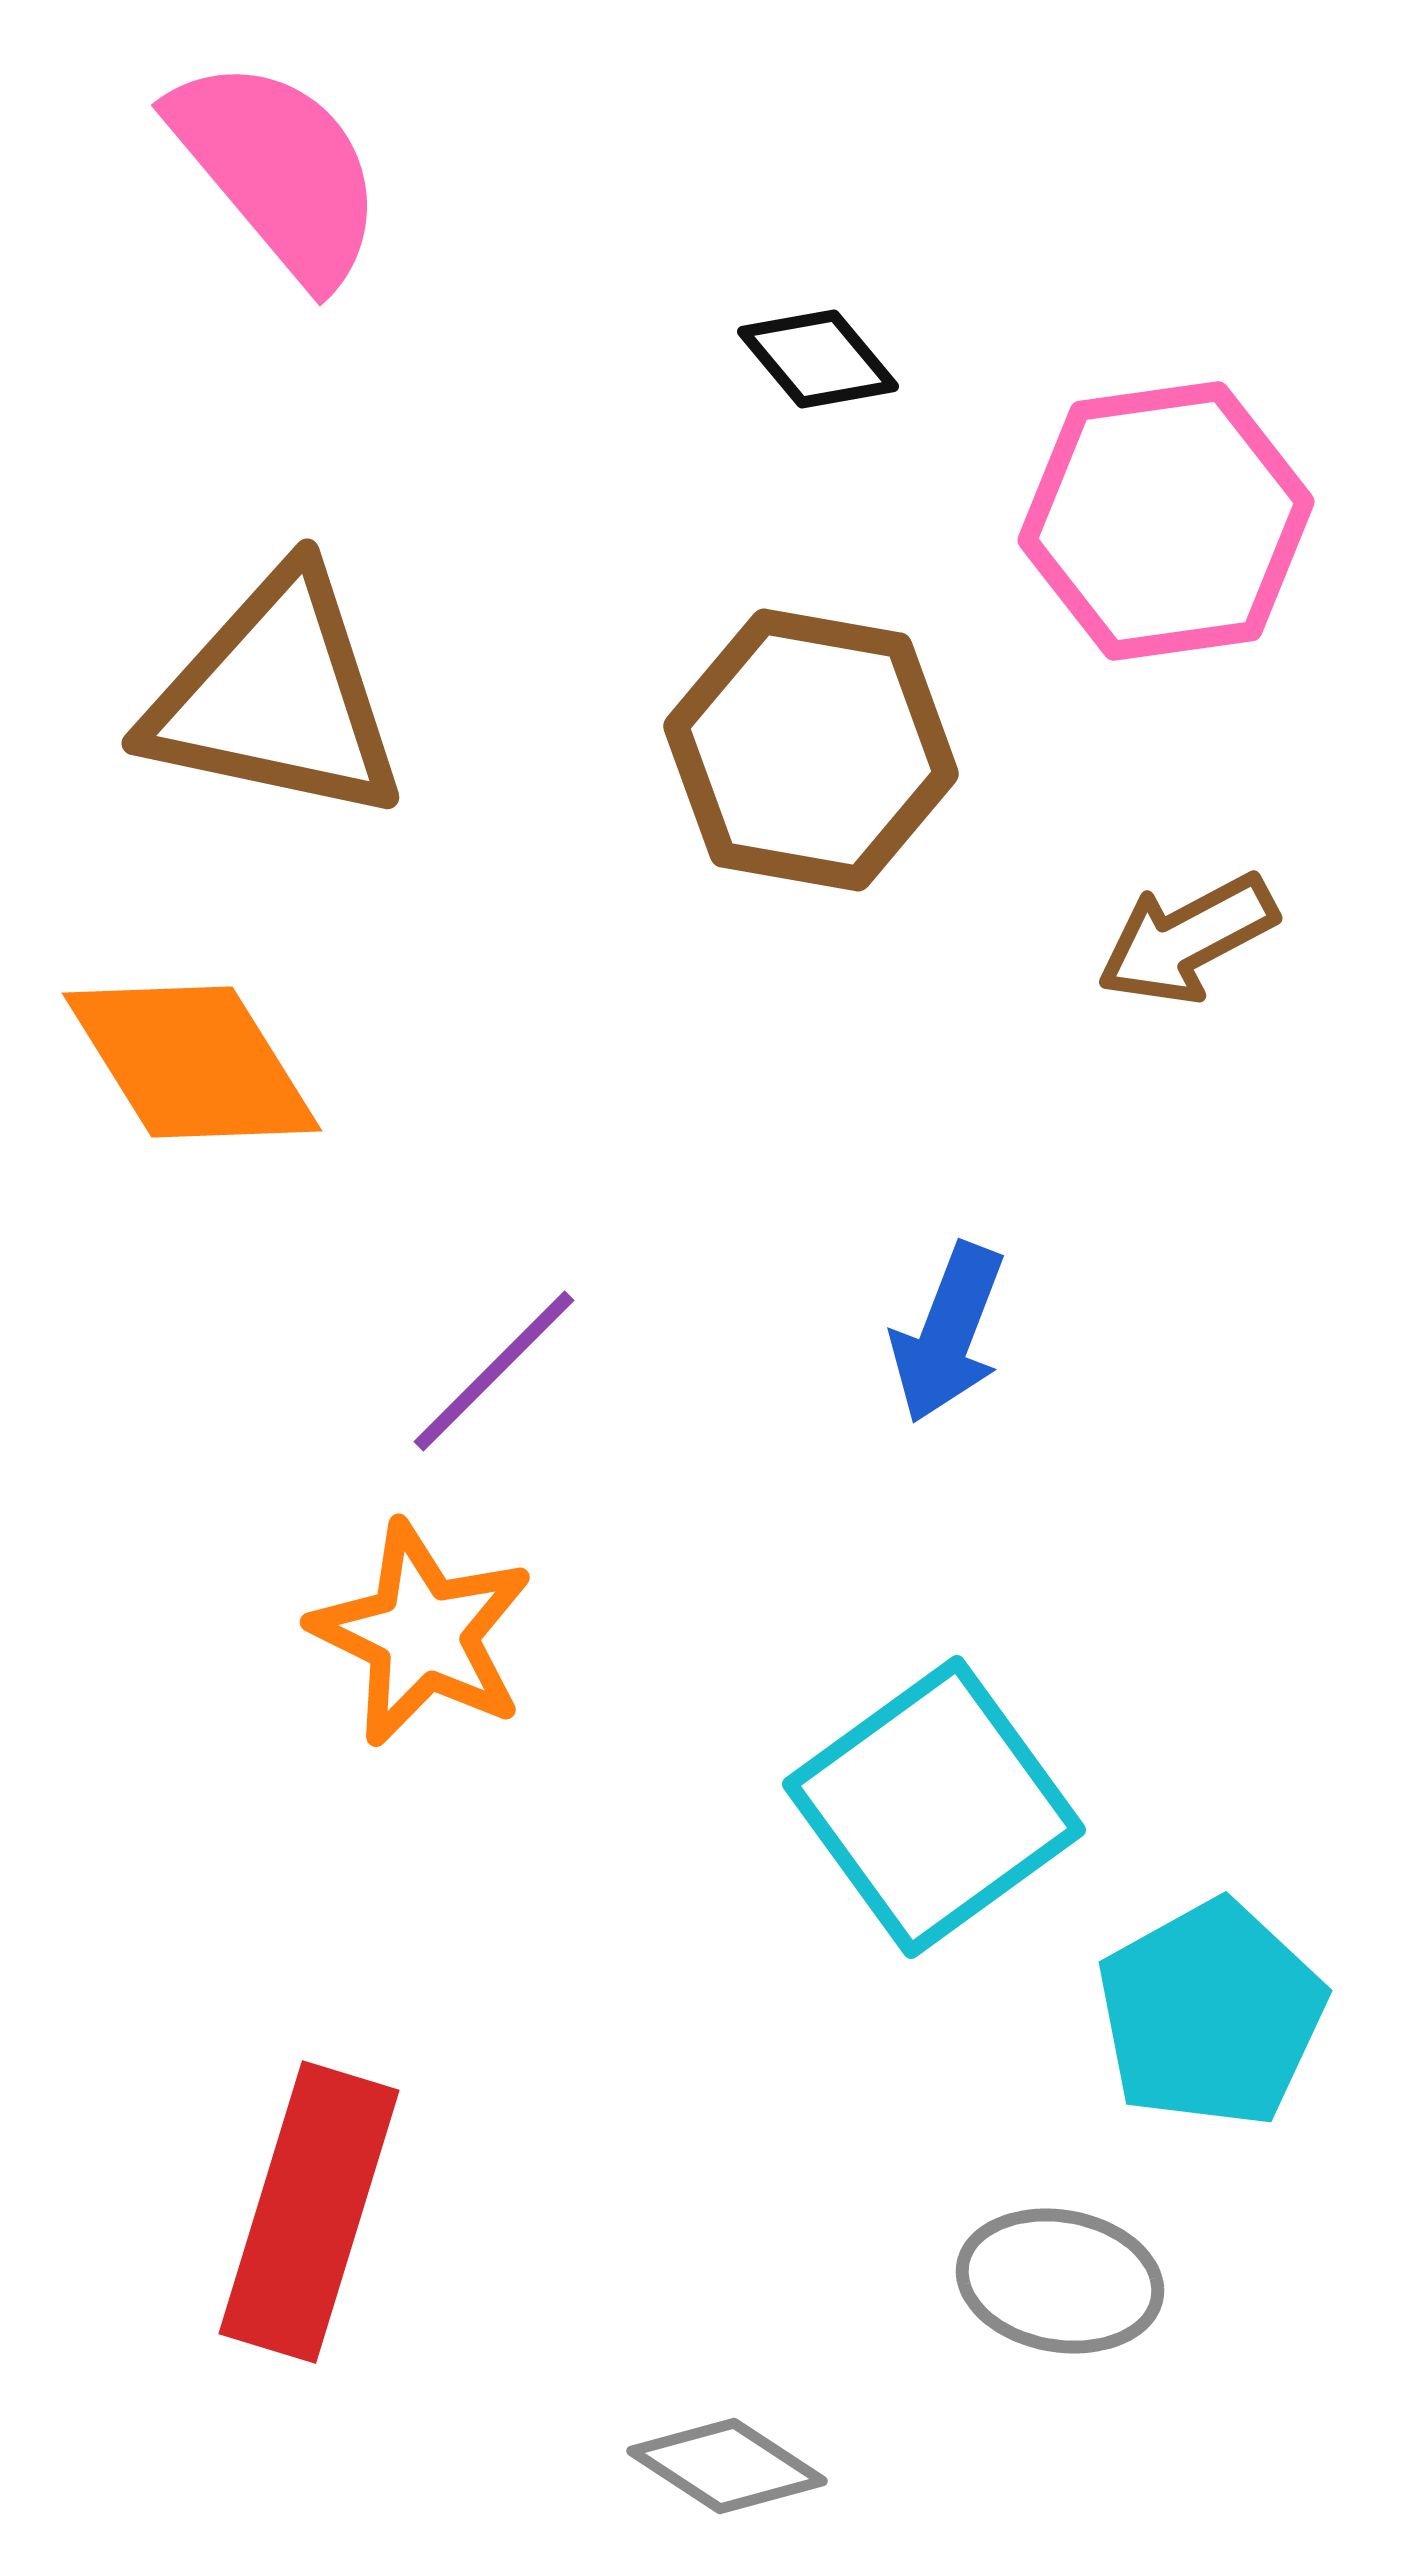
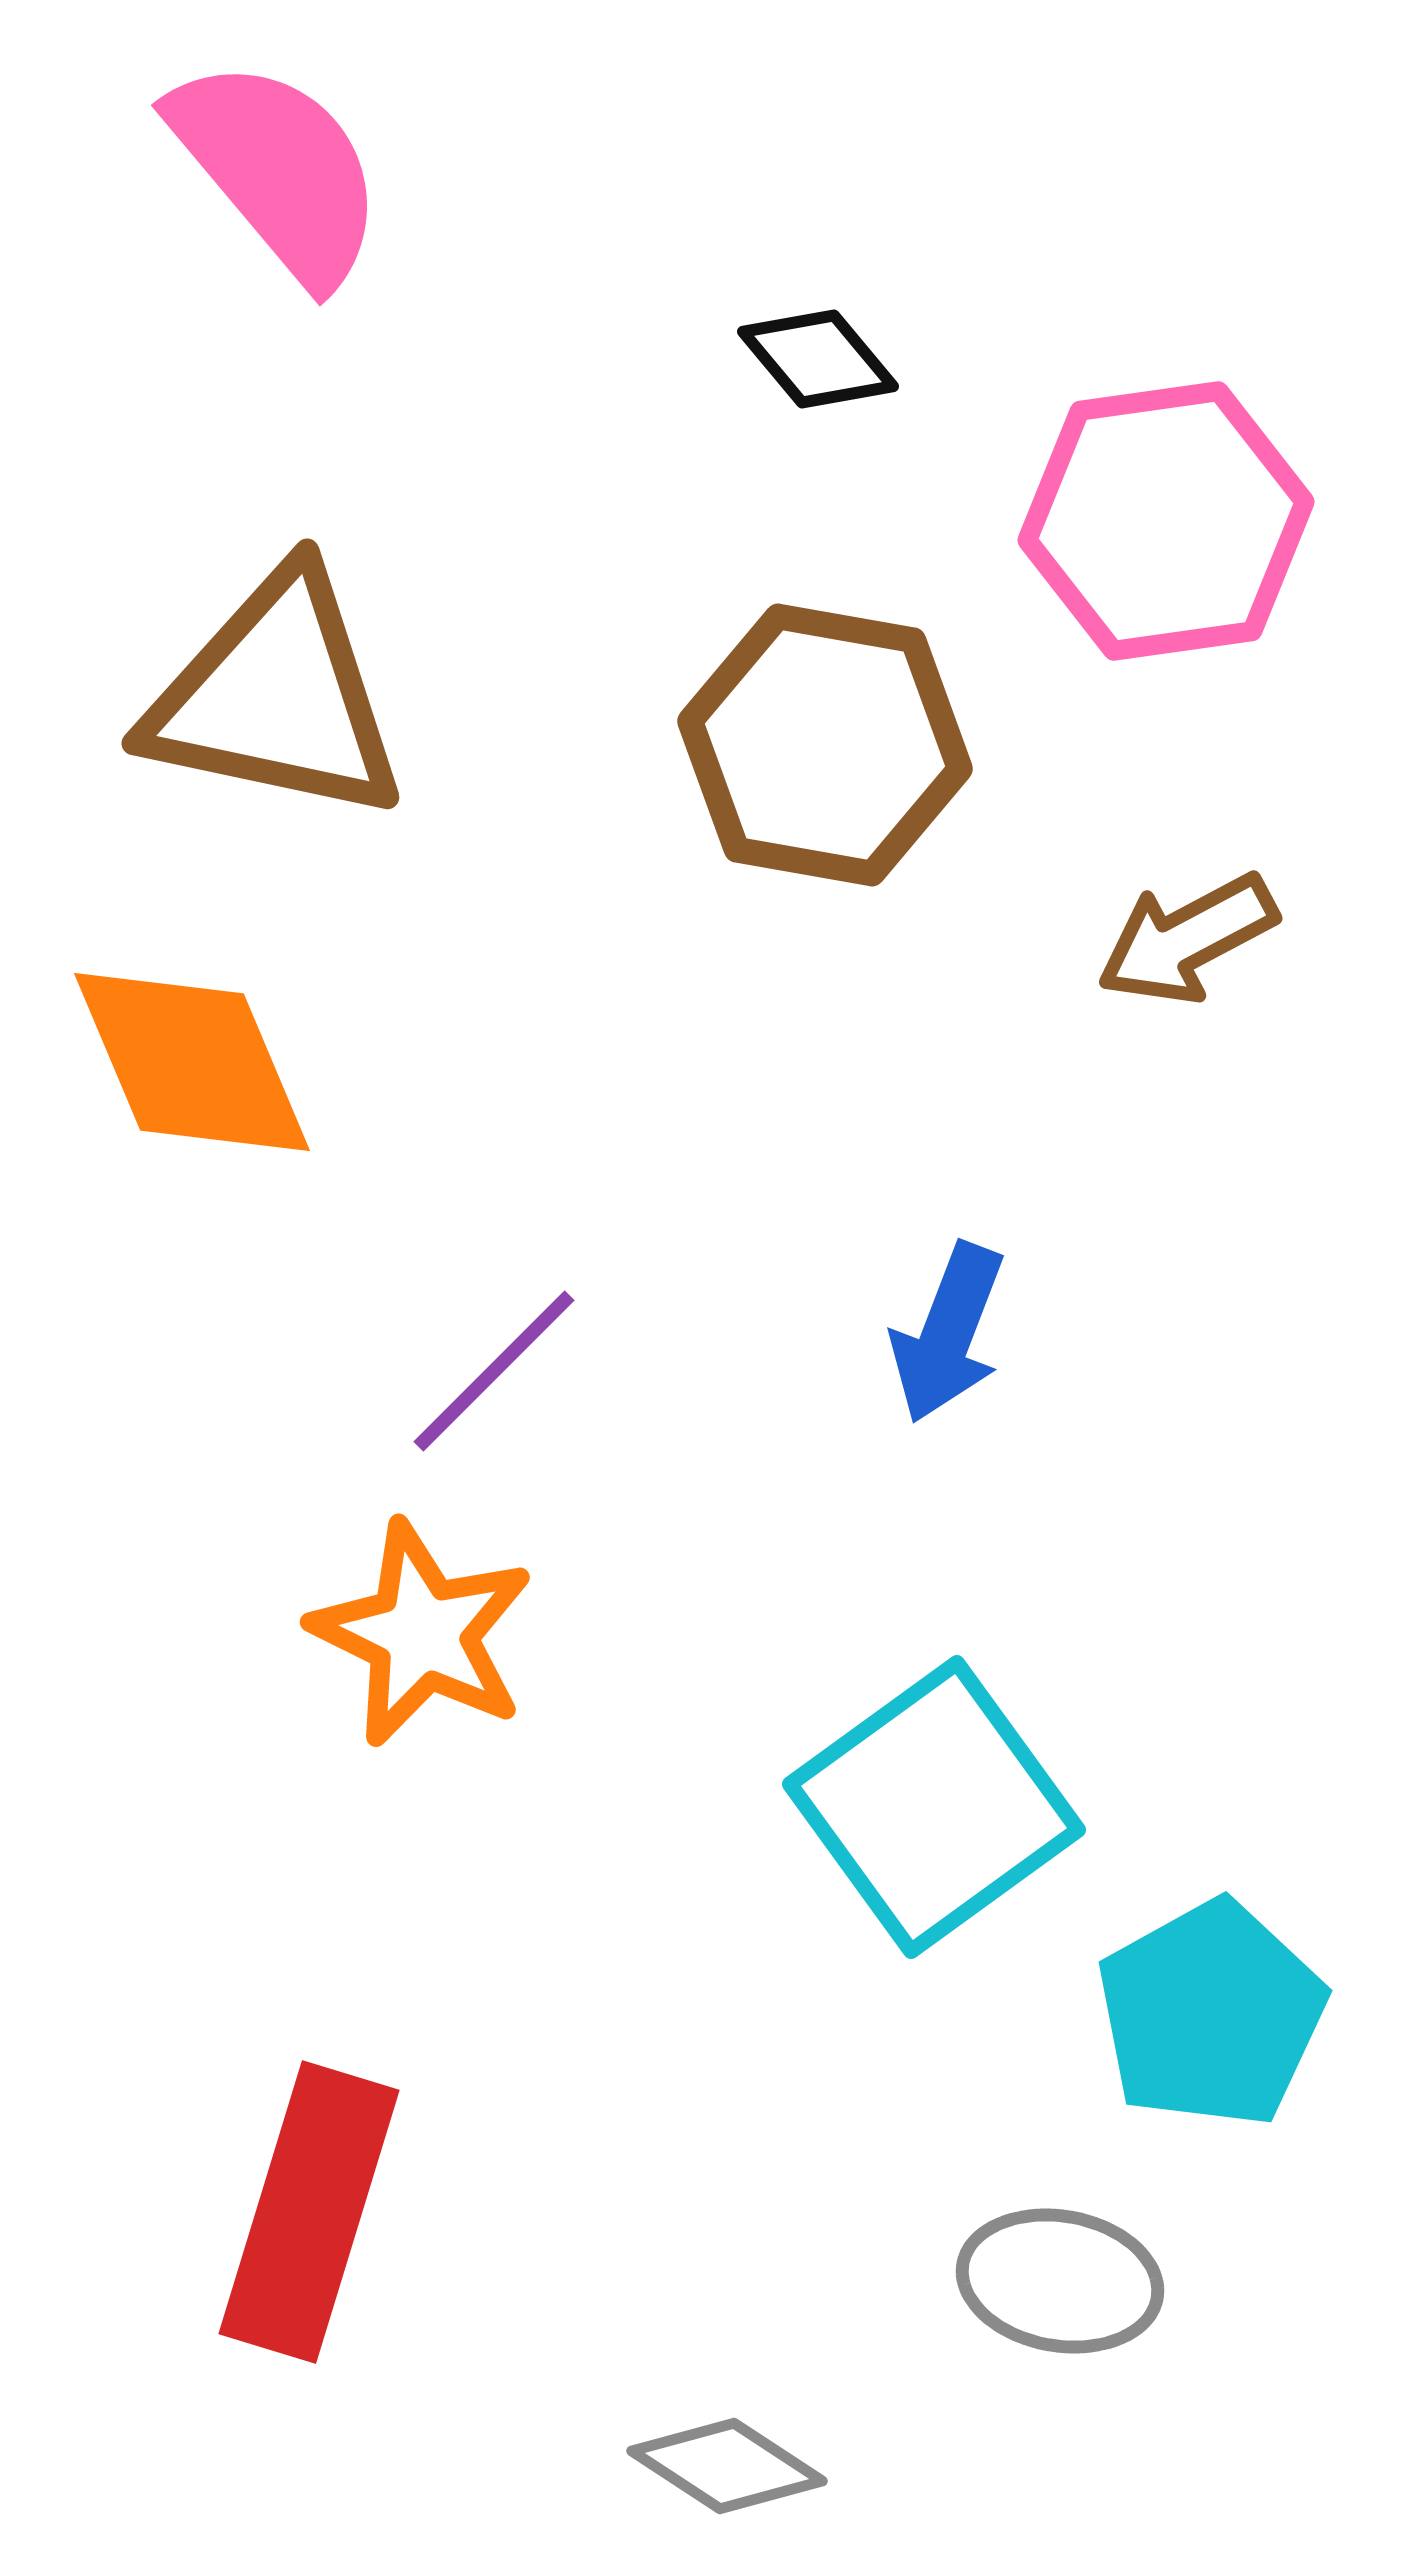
brown hexagon: moved 14 px right, 5 px up
orange diamond: rotated 9 degrees clockwise
